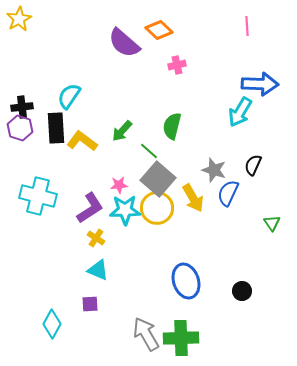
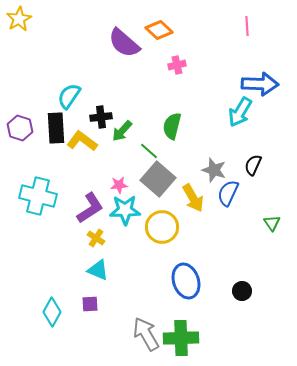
black cross: moved 79 px right, 10 px down
yellow circle: moved 5 px right, 19 px down
cyan diamond: moved 12 px up
